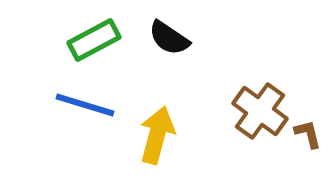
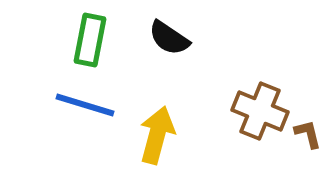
green rectangle: moved 4 px left; rotated 51 degrees counterclockwise
brown cross: rotated 14 degrees counterclockwise
